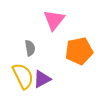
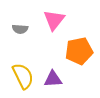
gray semicircle: moved 10 px left, 19 px up; rotated 105 degrees clockwise
purple triangle: moved 11 px right; rotated 24 degrees clockwise
